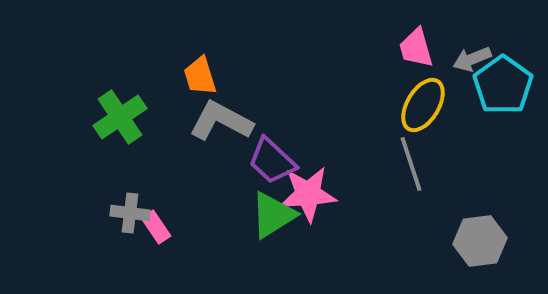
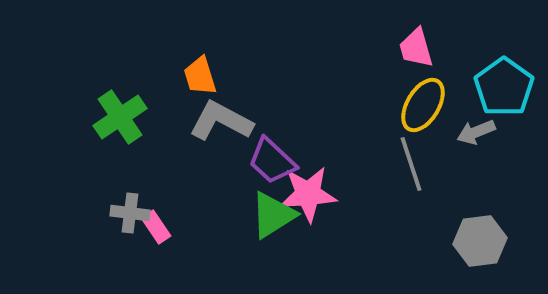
gray arrow: moved 4 px right, 73 px down
cyan pentagon: moved 1 px right, 2 px down
